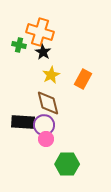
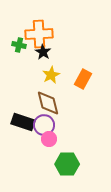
orange cross: moved 1 px left, 2 px down; rotated 20 degrees counterclockwise
black rectangle: rotated 15 degrees clockwise
pink circle: moved 3 px right
